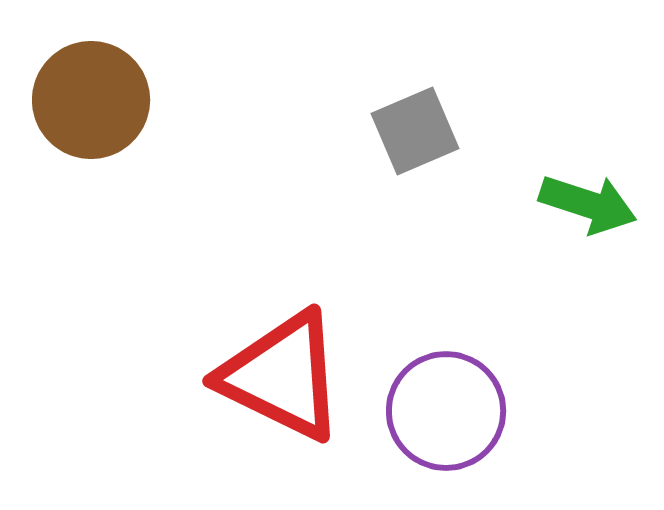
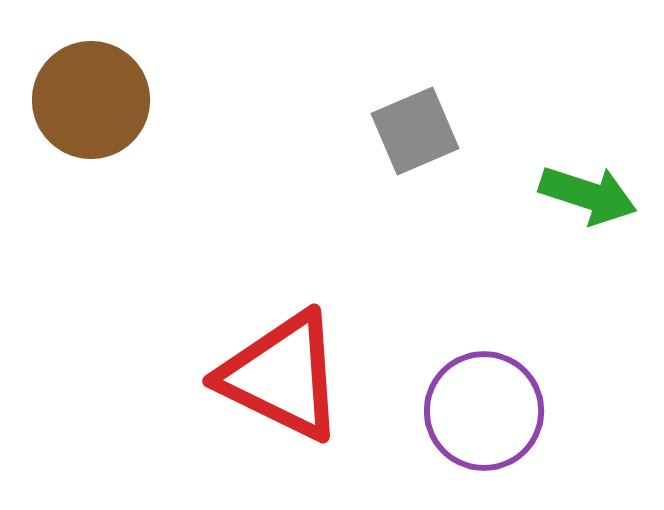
green arrow: moved 9 px up
purple circle: moved 38 px right
